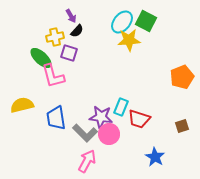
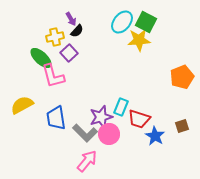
purple arrow: moved 3 px down
green square: moved 1 px down
yellow star: moved 10 px right
purple square: rotated 30 degrees clockwise
yellow semicircle: rotated 15 degrees counterclockwise
purple star: rotated 25 degrees counterclockwise
blue star: moved 21 px up
pink arrow: rotated 10 degrees clockwise
